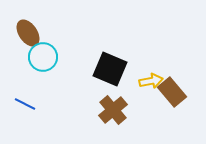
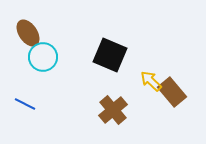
black square: moved 14 px up
yellow arrow: rotated 125 degrees counterclockwise
